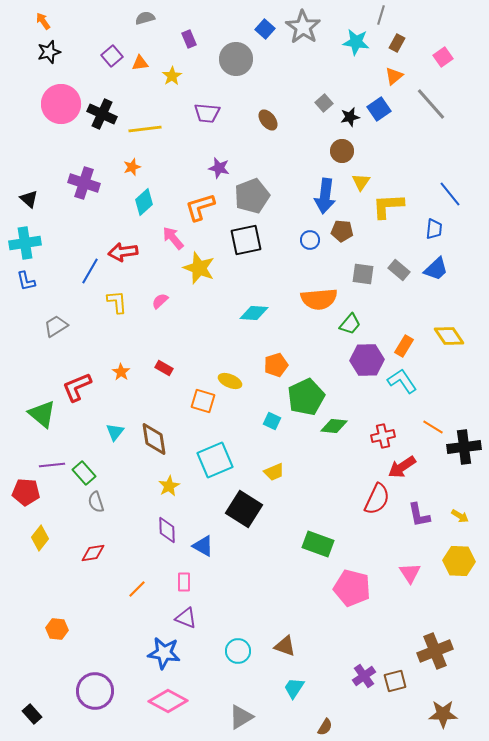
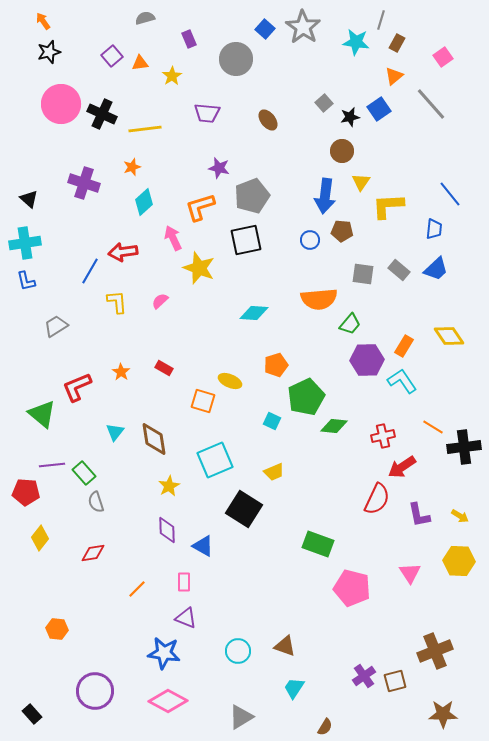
gray line at (381, 15): moved 5 px down
pink arrow at (173, 238): rotated 15 degrees clockwise
